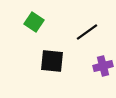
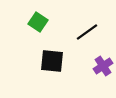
green square: moved 4 px right
purple cross: rotated 18 degrees counterclockwise
